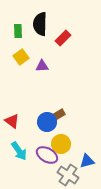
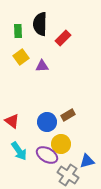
brown rectangle: moved 10 px right
